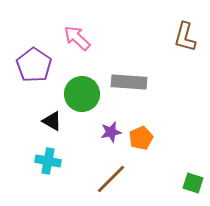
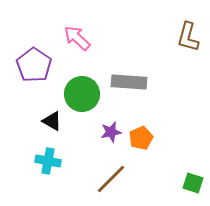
brown L-shape: moved 3 px right
